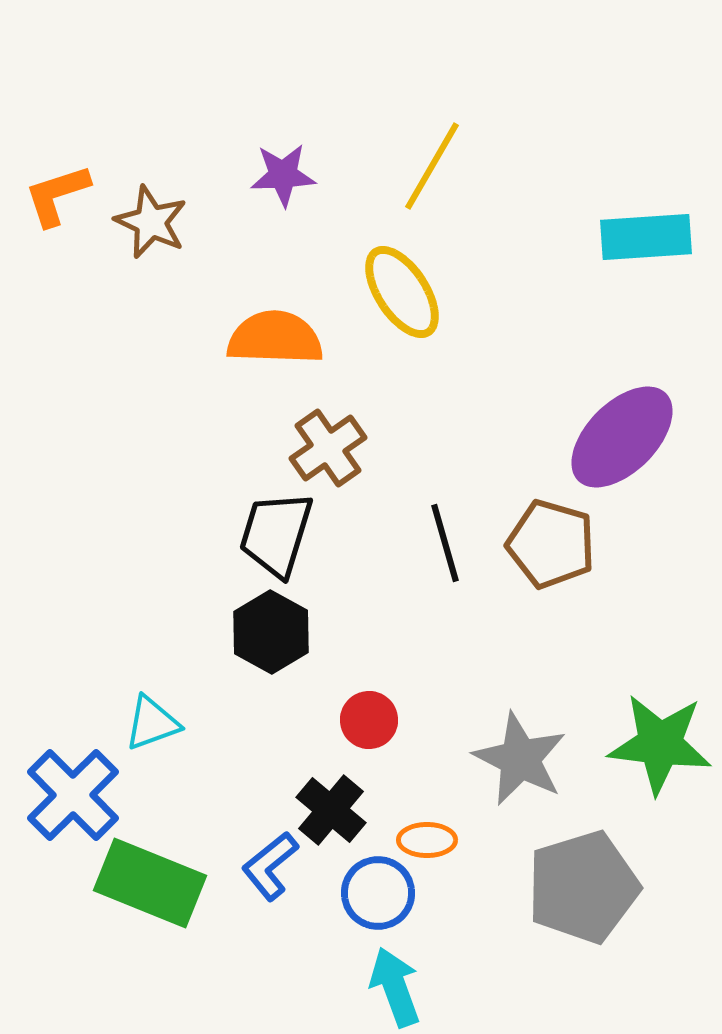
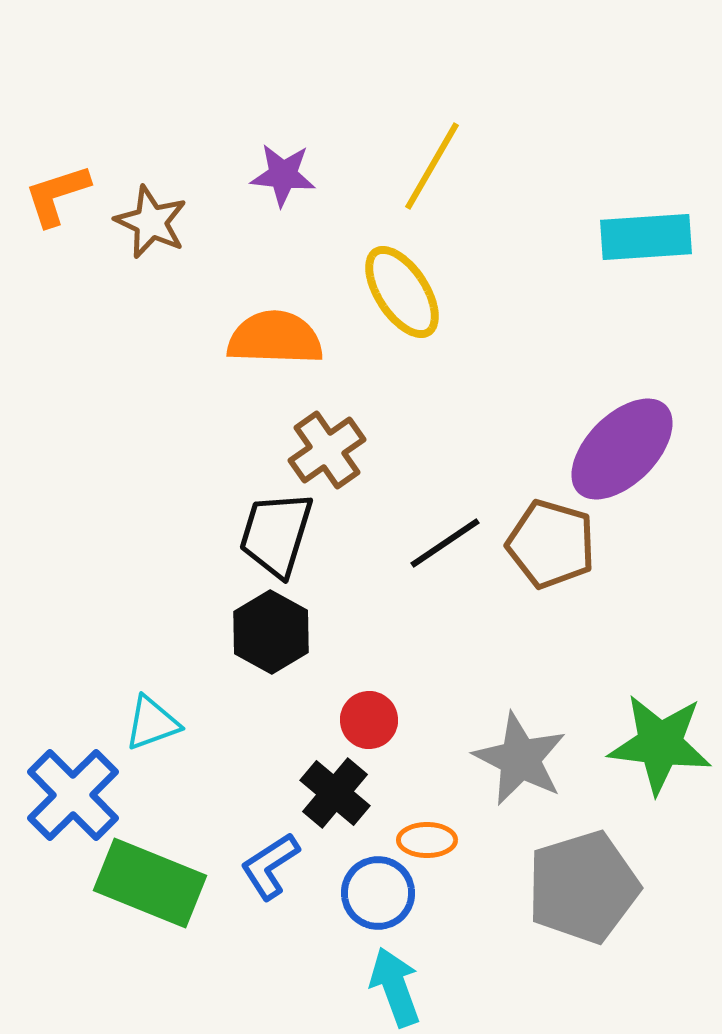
purple star: rotated 8 degrees clockwise
purple ellipse: moved 12 px down
brown cross: moved 1 px left, 2 px down
black line: rotated 72 degrees clockwise
black cross: moved 4 px right, 17 px up
blue L-shape: rotated 6 degrees clockwise
